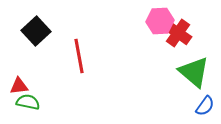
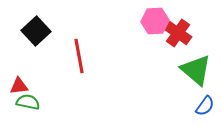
pink hexagon: moved 5 px left
green triangle: moved 2 px right, 2 px up
